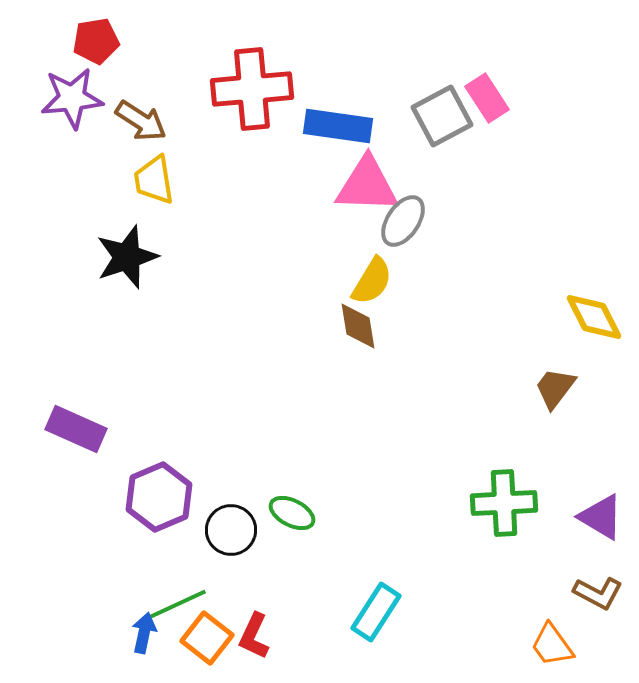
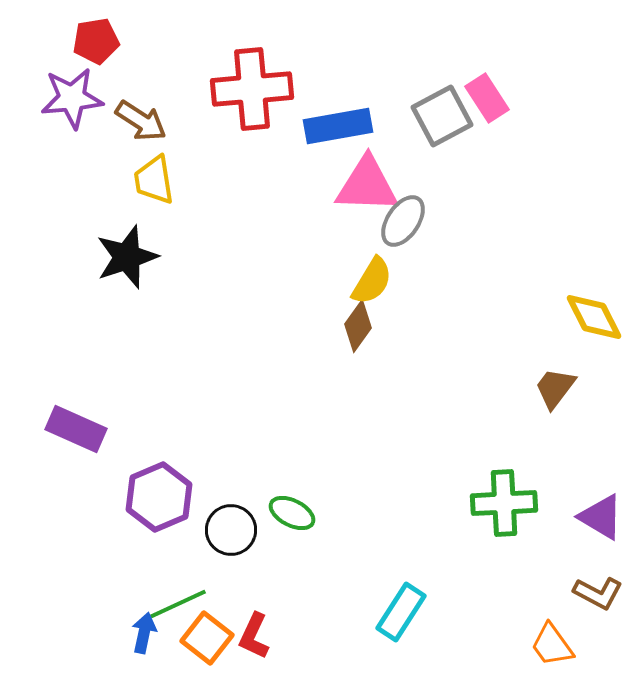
blue rectangle: rotated 18 degrees counterclockwise
brown diamond: rotated 45 degrees clockwise
cyan rectangle: moved 25 px right
